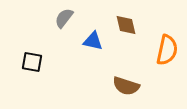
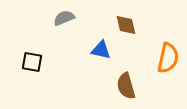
gray semicircle: rotated 30 degrees clockwise
blue triangle: moved 8 px right, 9 px down
orange semicircle: moved 1 px right, 8 px down
brown semicircle: rotated 56 degrees clockwise
